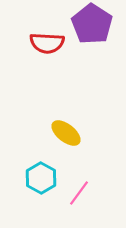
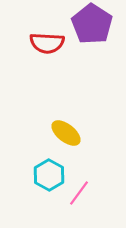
cyan hexagon: moved 8 px right, 3 px up
